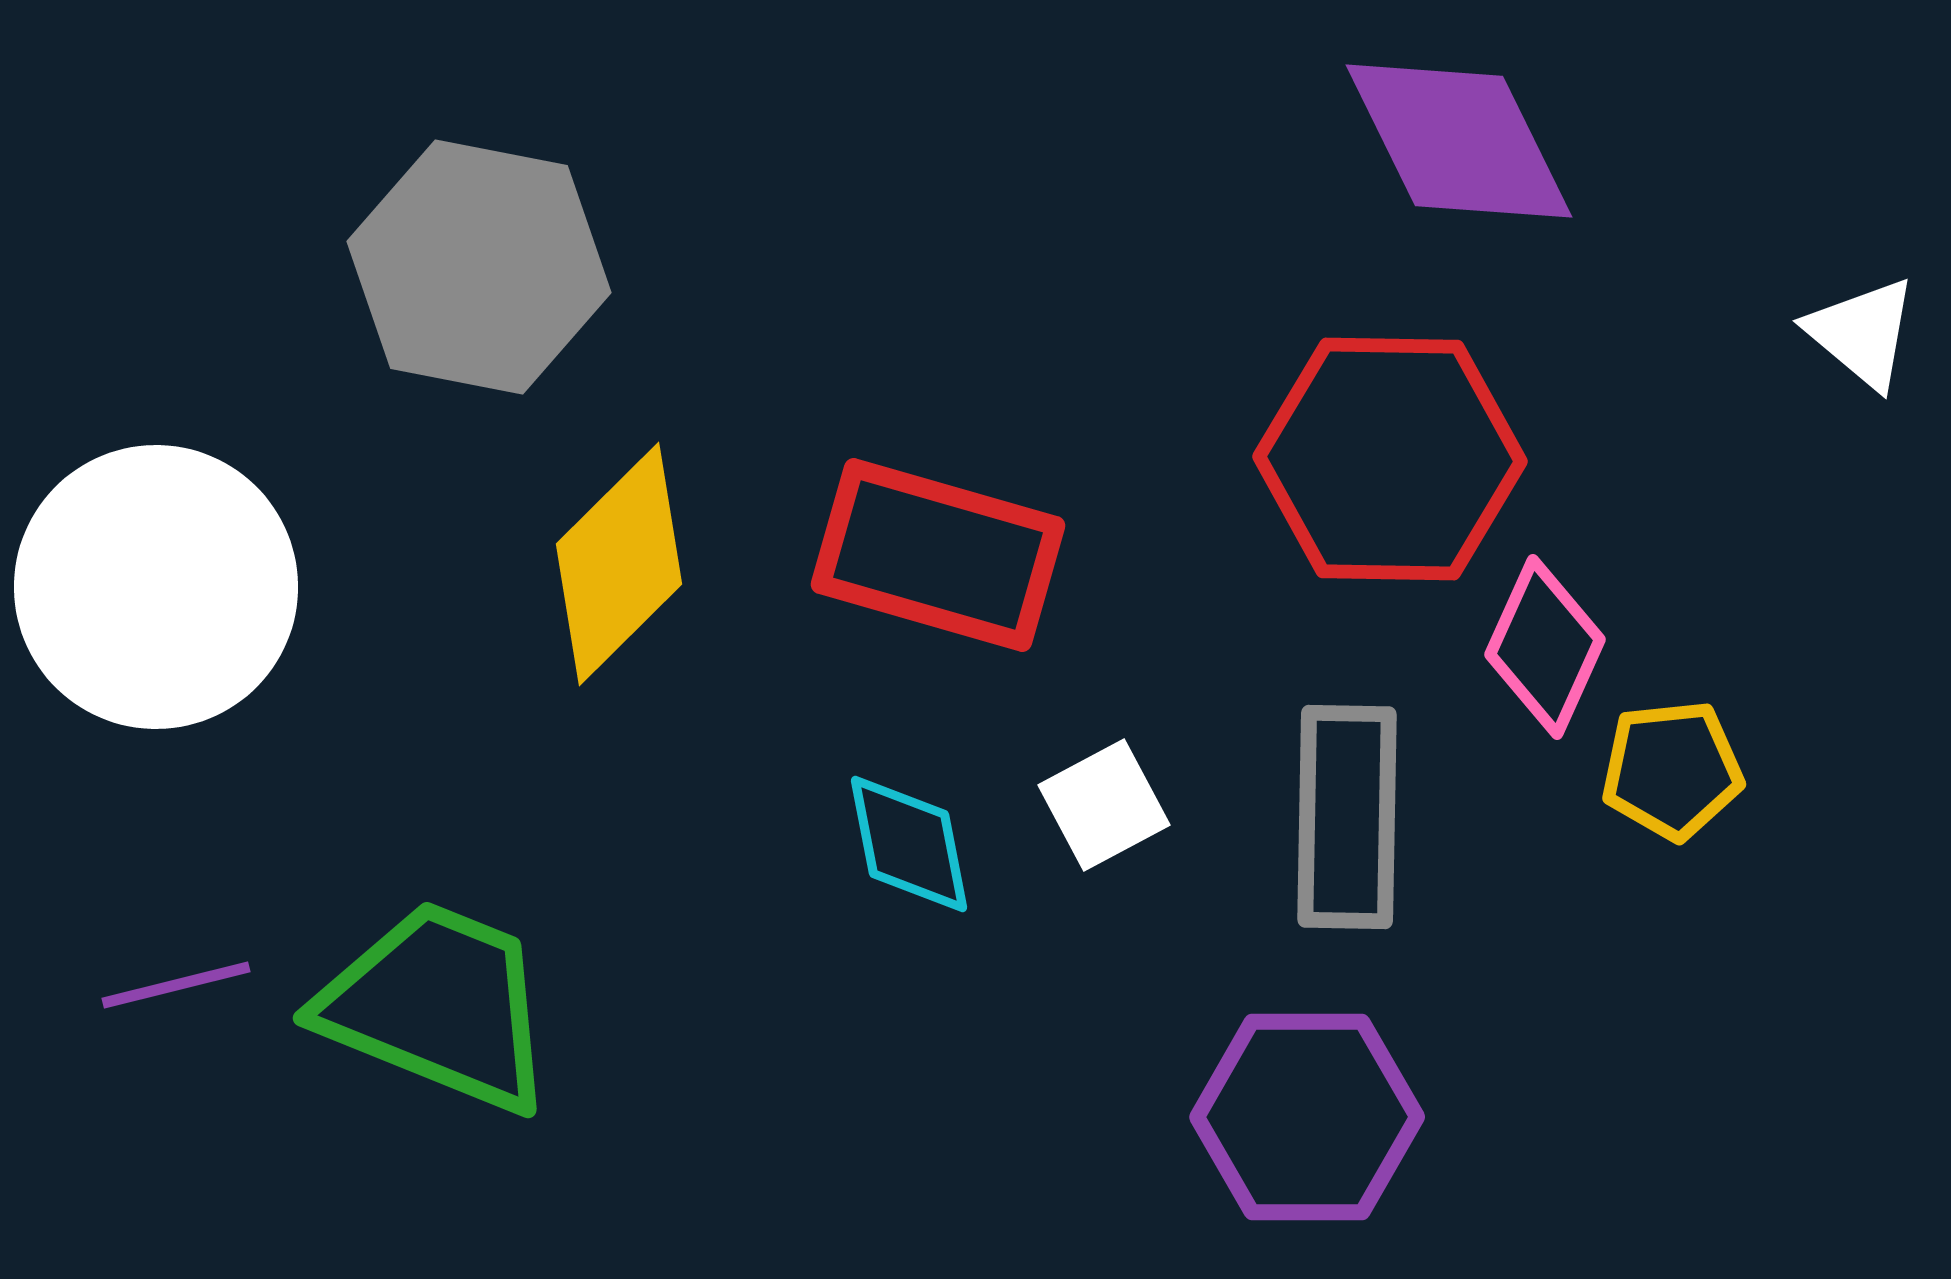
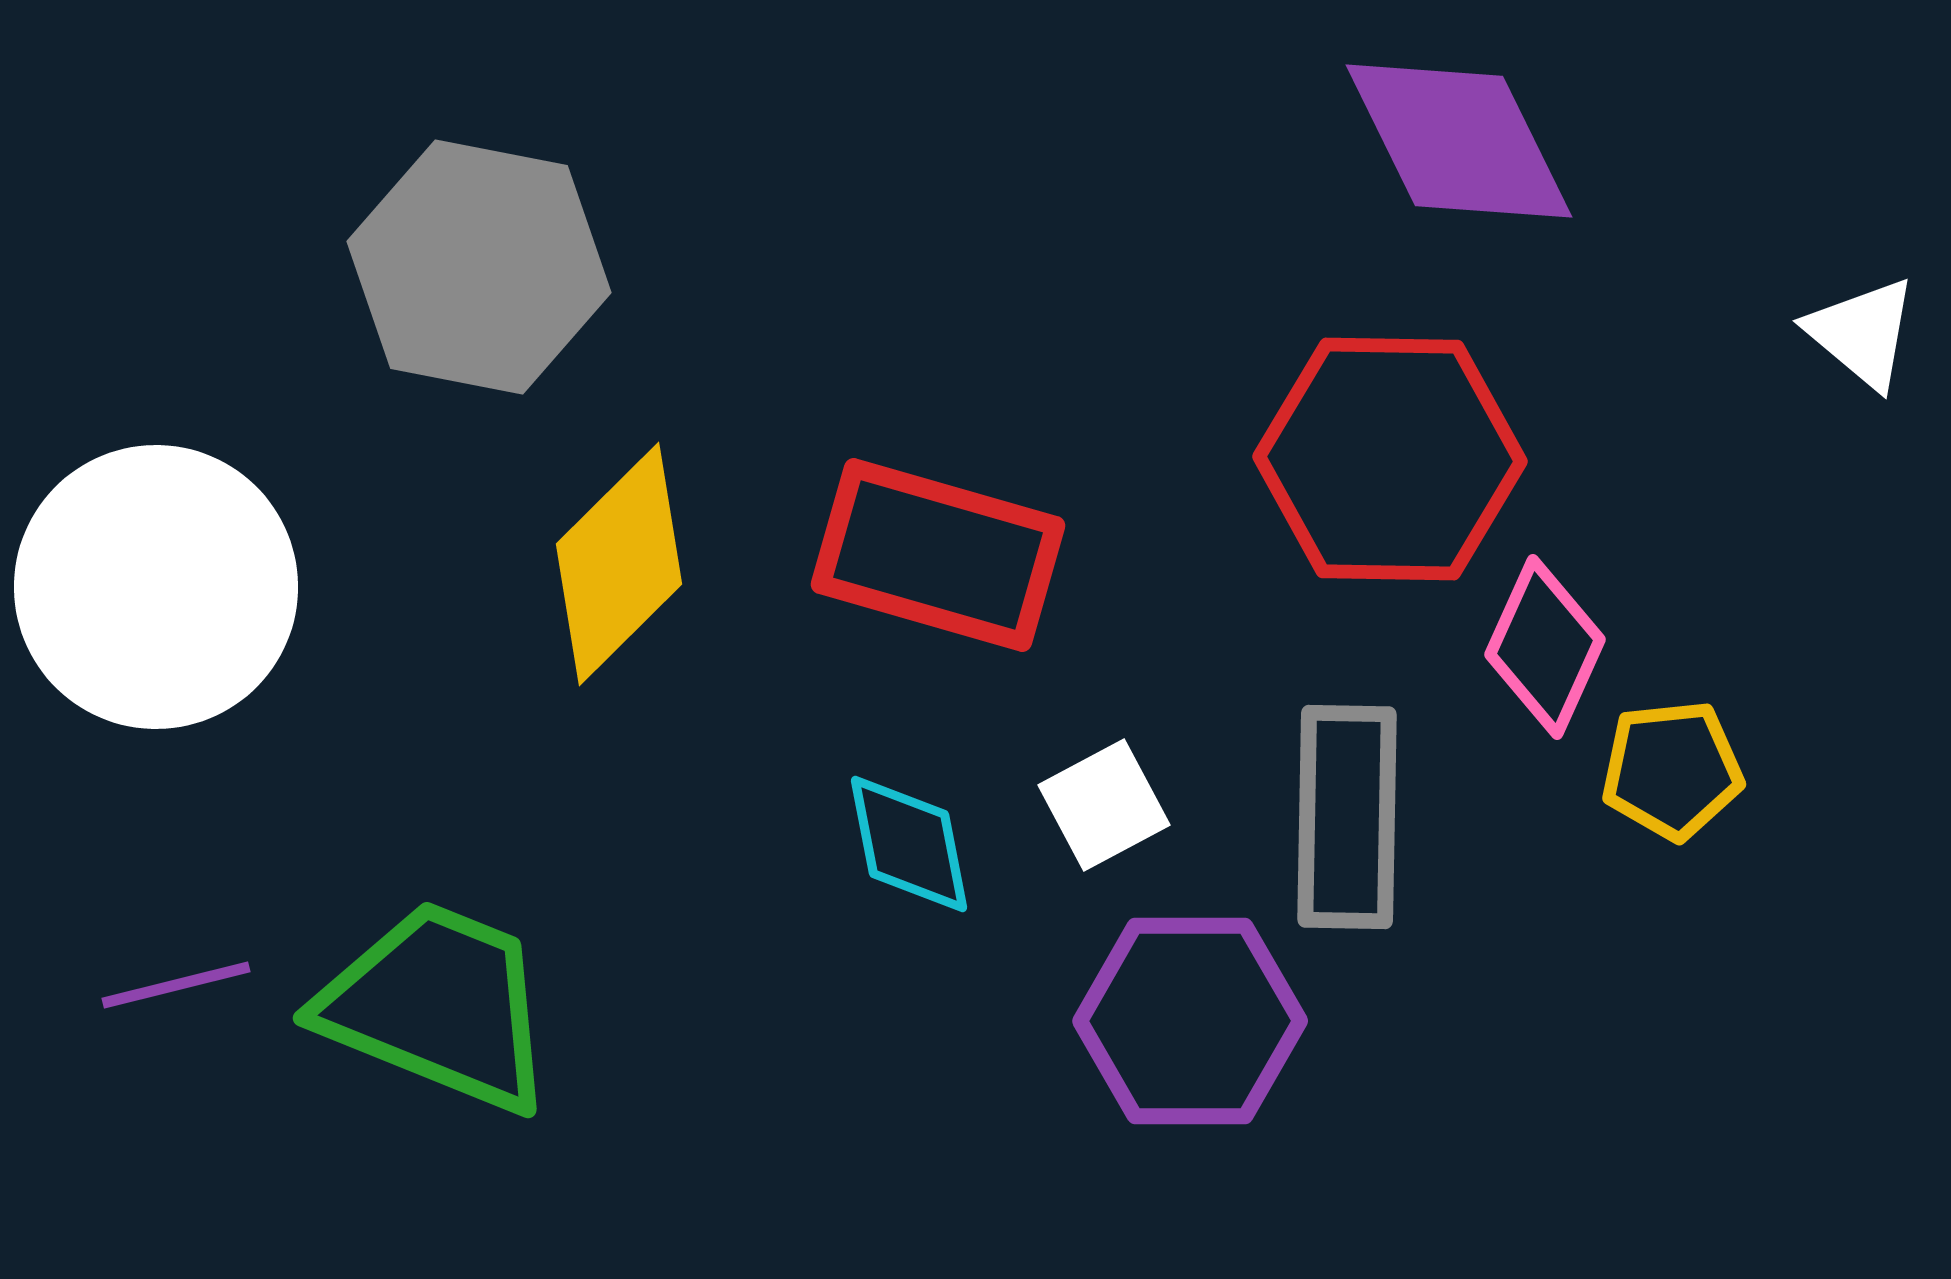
purple hexagon: moved 117 px left, 96 px up
